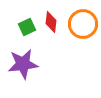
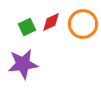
red diamond: rotated 60 degrees clockwise
